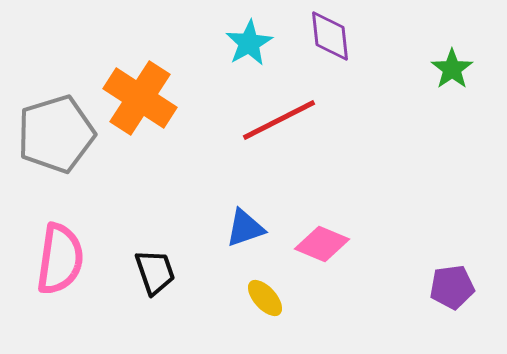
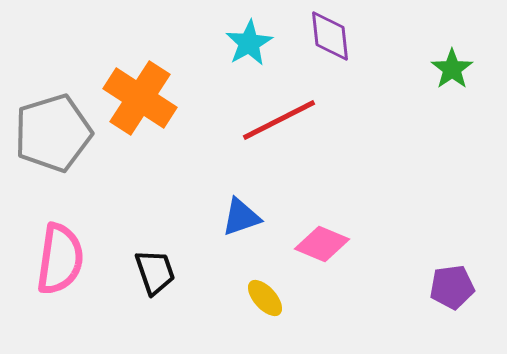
gray pentagon: moved 3 px left, 1 px up
blue triangle: moved 4 px left, 11 px up
